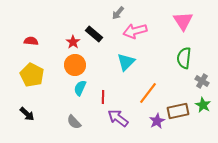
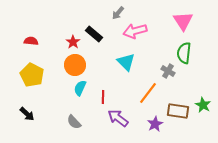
green semicircle: moved 5 px up
cyan triangle: rotated 30 degrees counterclockwise
gray cross: moved 34 px left, 10 px up
brown rectangle: rotated 20 degrees clockwise
purple star: moved 2 px left, 3 px down
